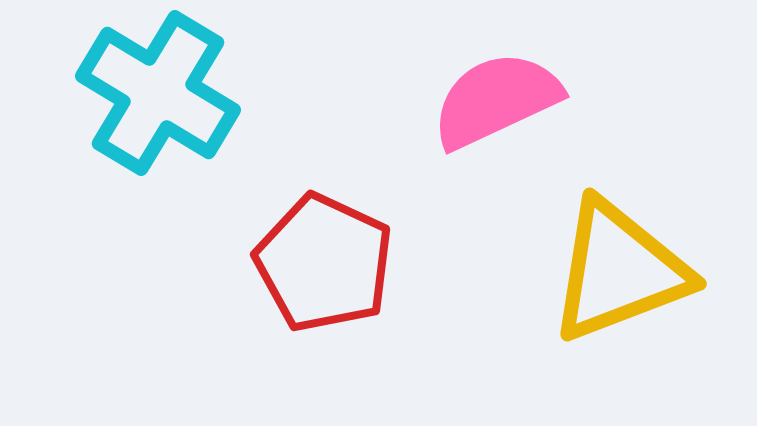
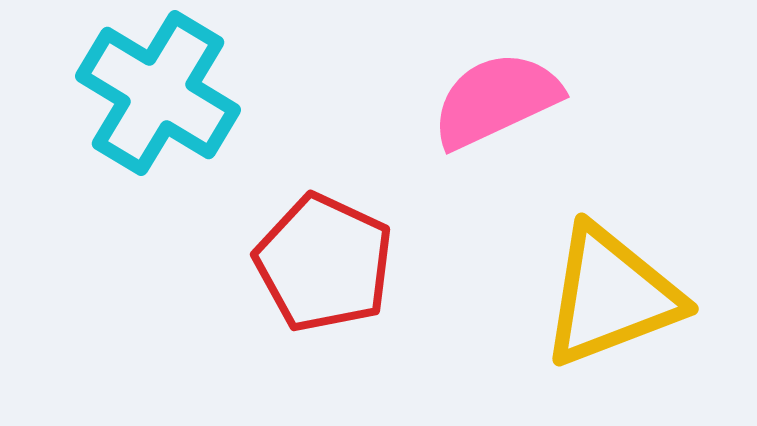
yellow triangle: moved 8 px left, 25 px down
